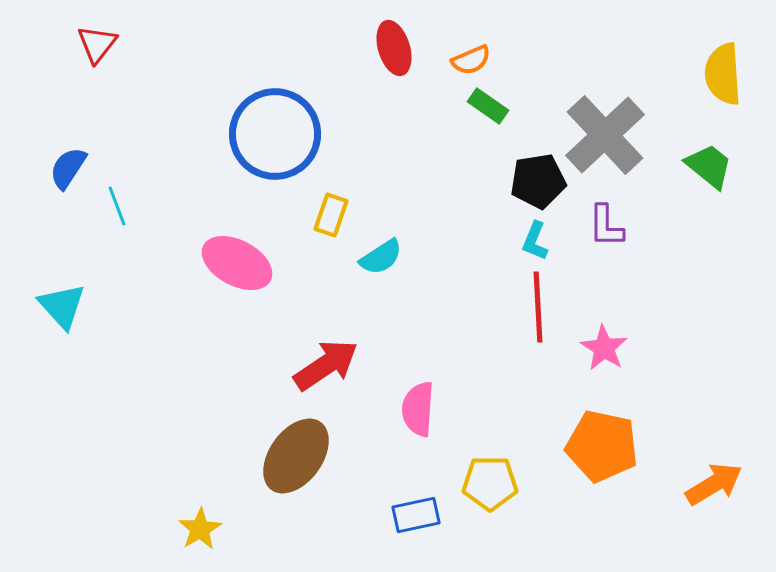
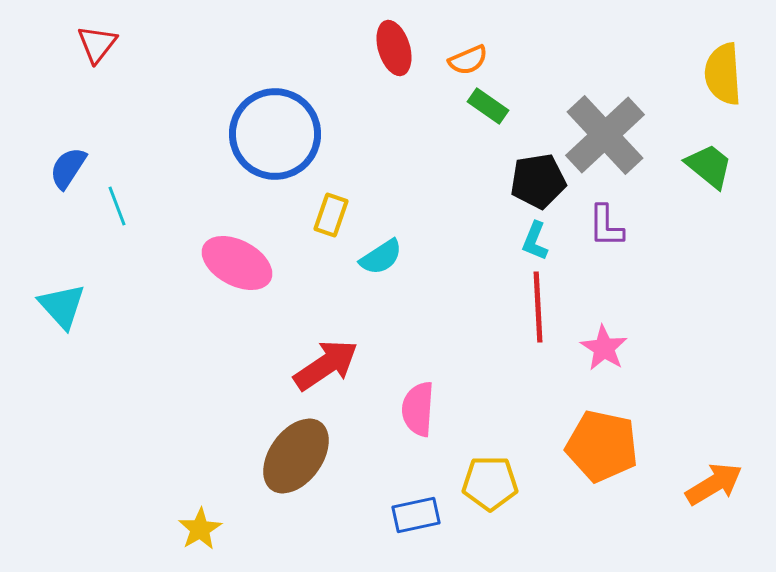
orange semicircle: moved 3 px left
